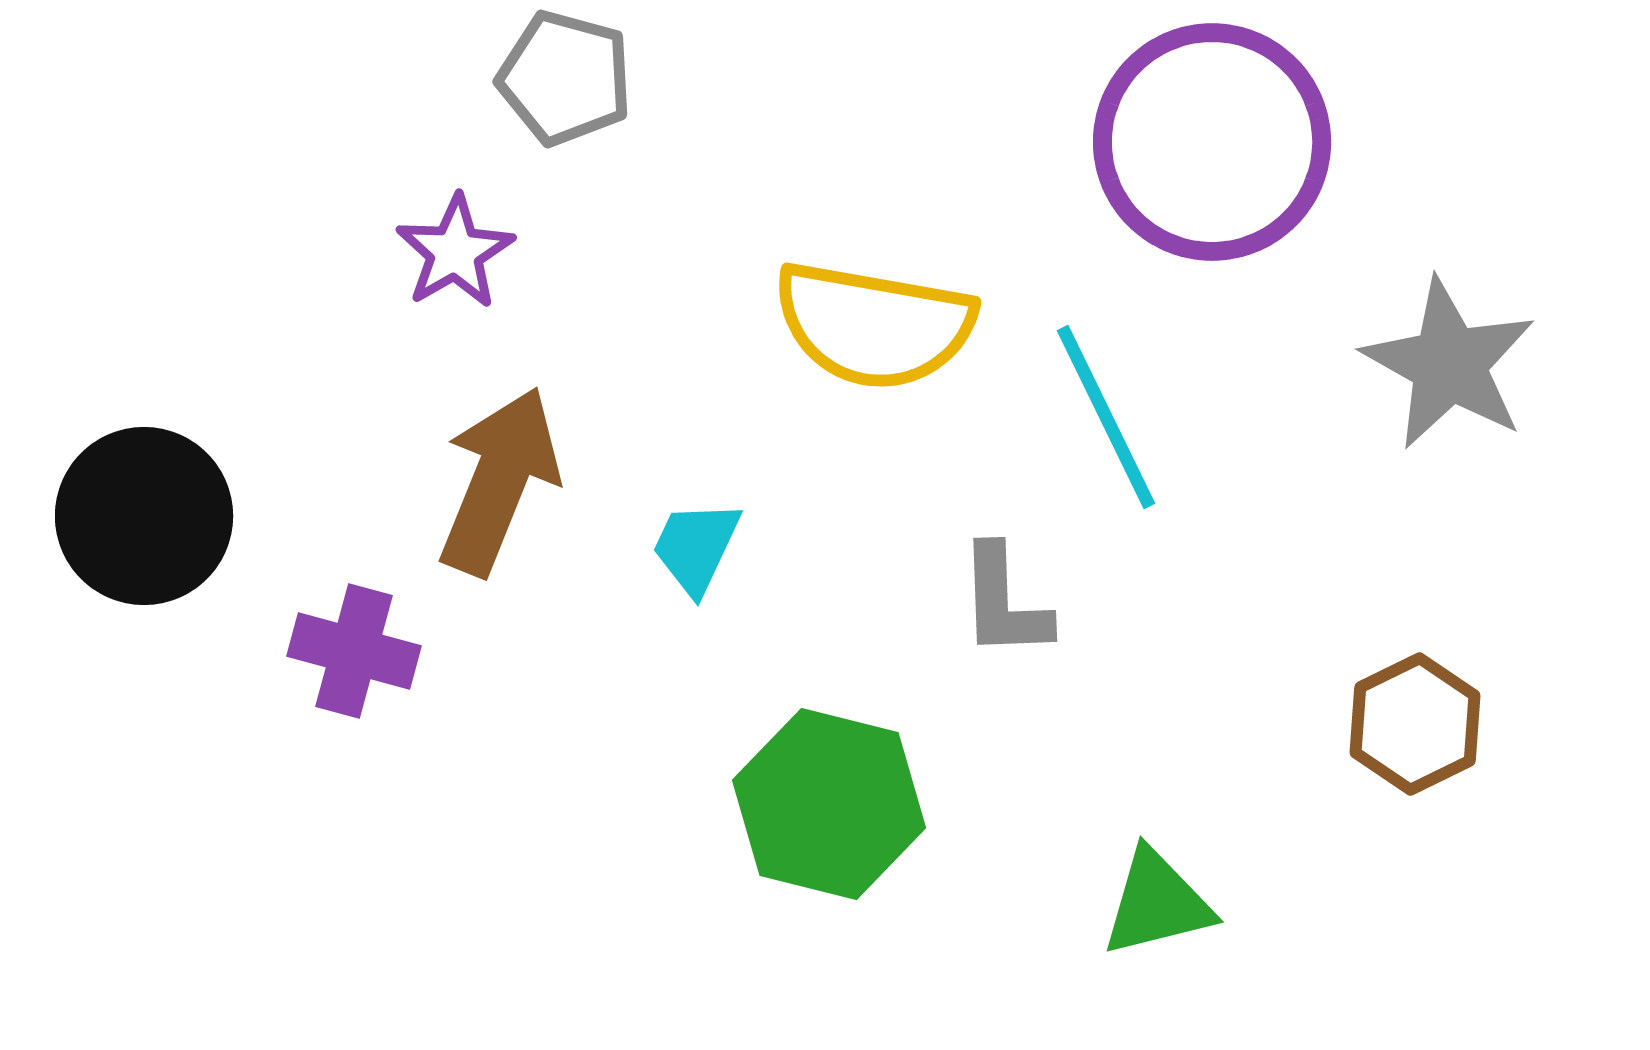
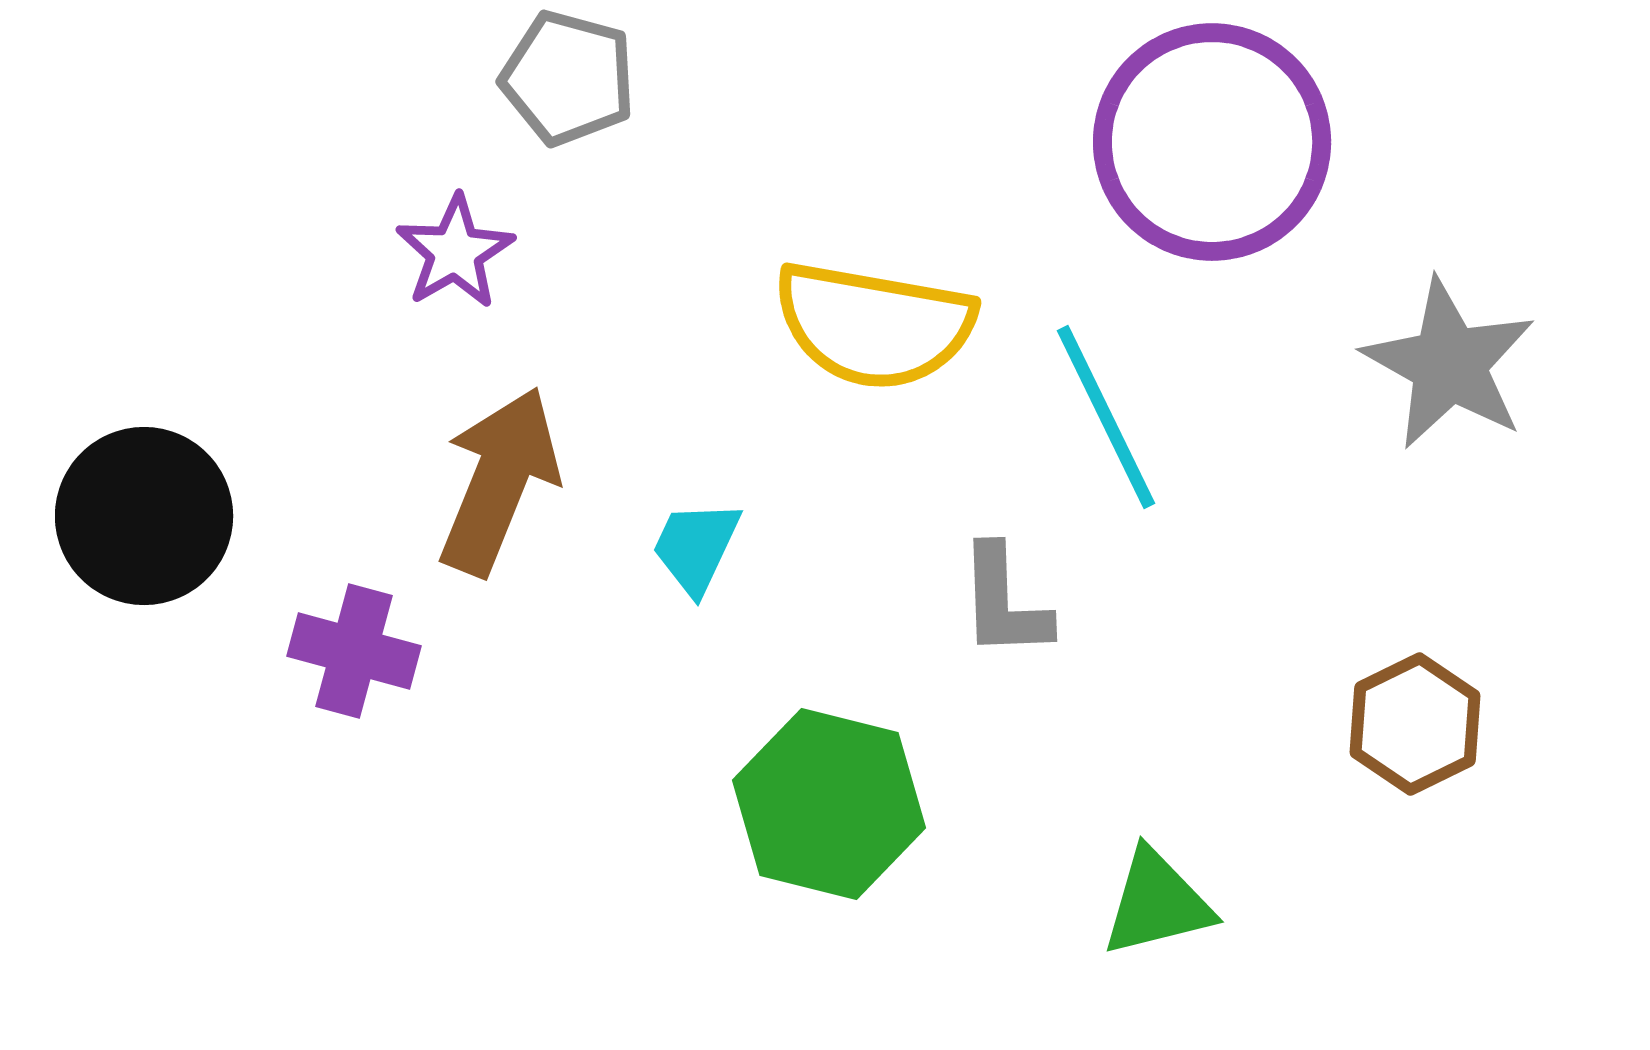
gray pentagon: moved 3 px right
